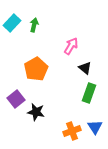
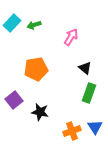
green arrow: rotated 120 degrees counterclockwise
pink arrow: moved 9 px up
orange pentagon: rotated 20 degrees clockwise
purple square: moved 2 px left, 1 px down
black star: moved 4 px right
